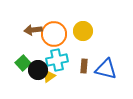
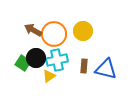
brown arrow: rotated 36 degrees clockwise
green square: rotated 14 degrees counterclockwise
black circle: moved 2 px left, 12 px up
